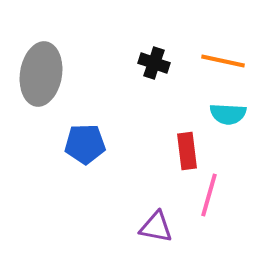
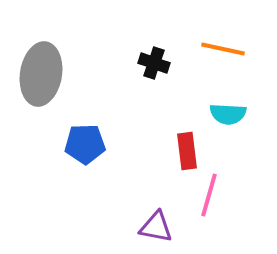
orange line: moved 12 px up
